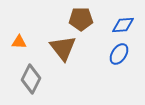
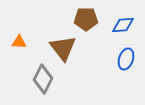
brown pentagon: moved 5 px right
blue ellipse: moved 7 px right, 5 px down; rotated 15 degrees counterclockwise
gray diamond: moved 12 px right
